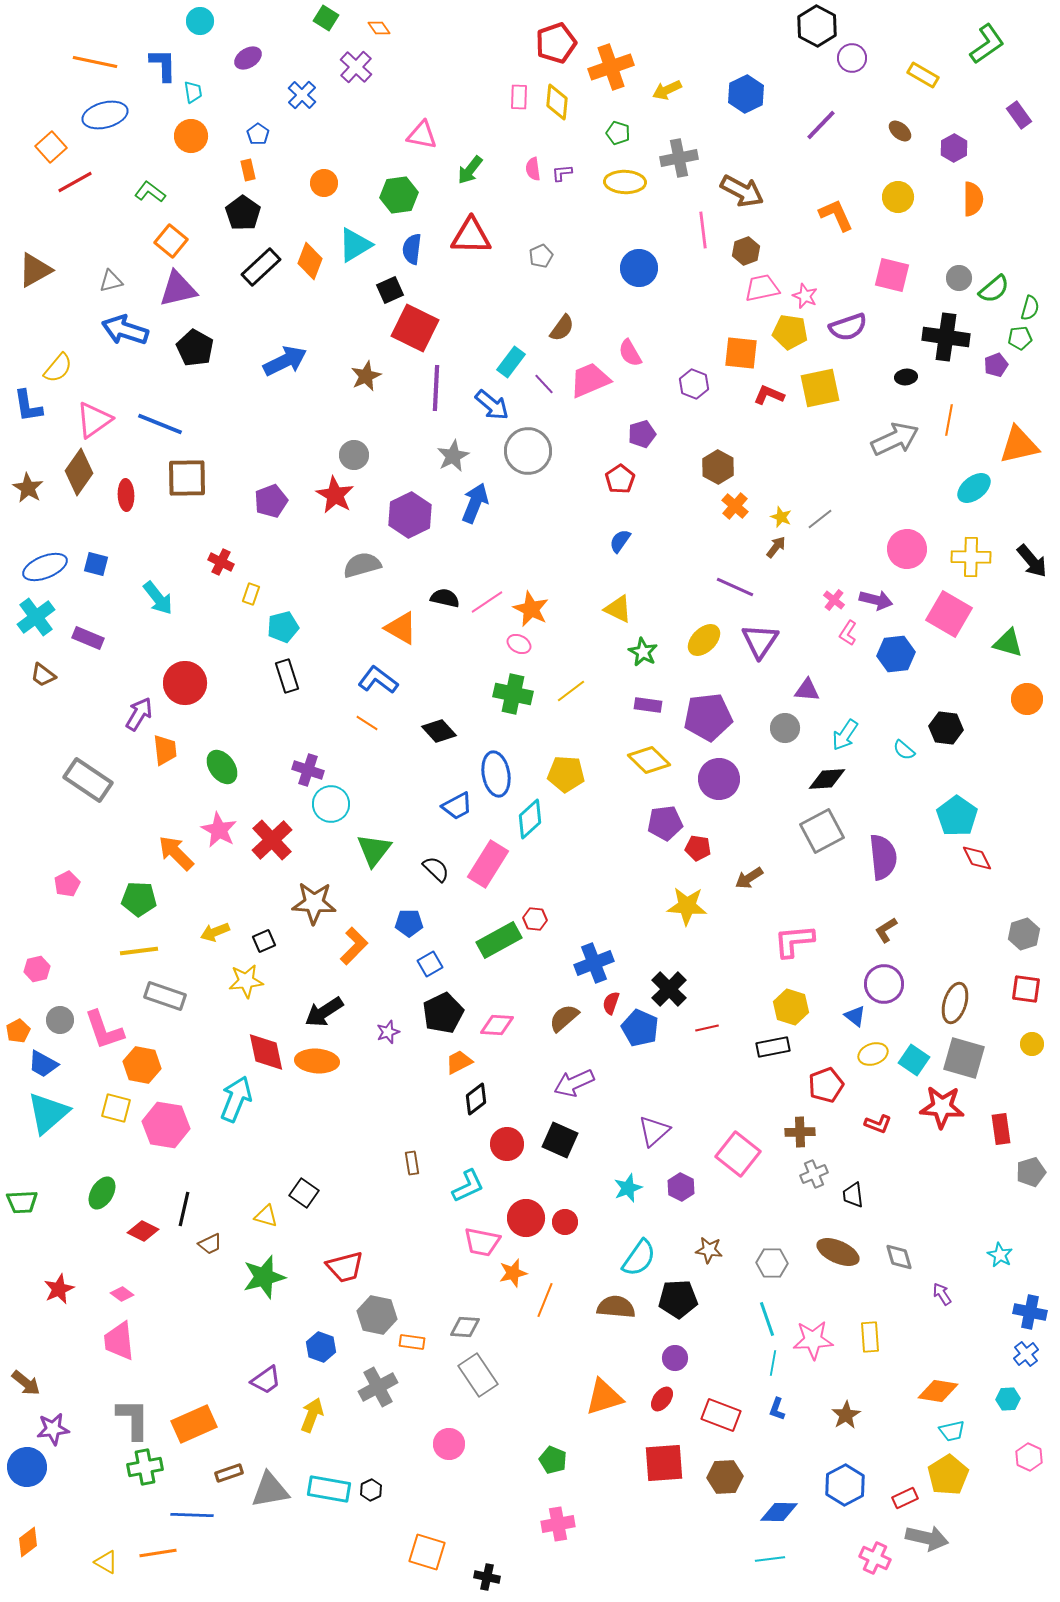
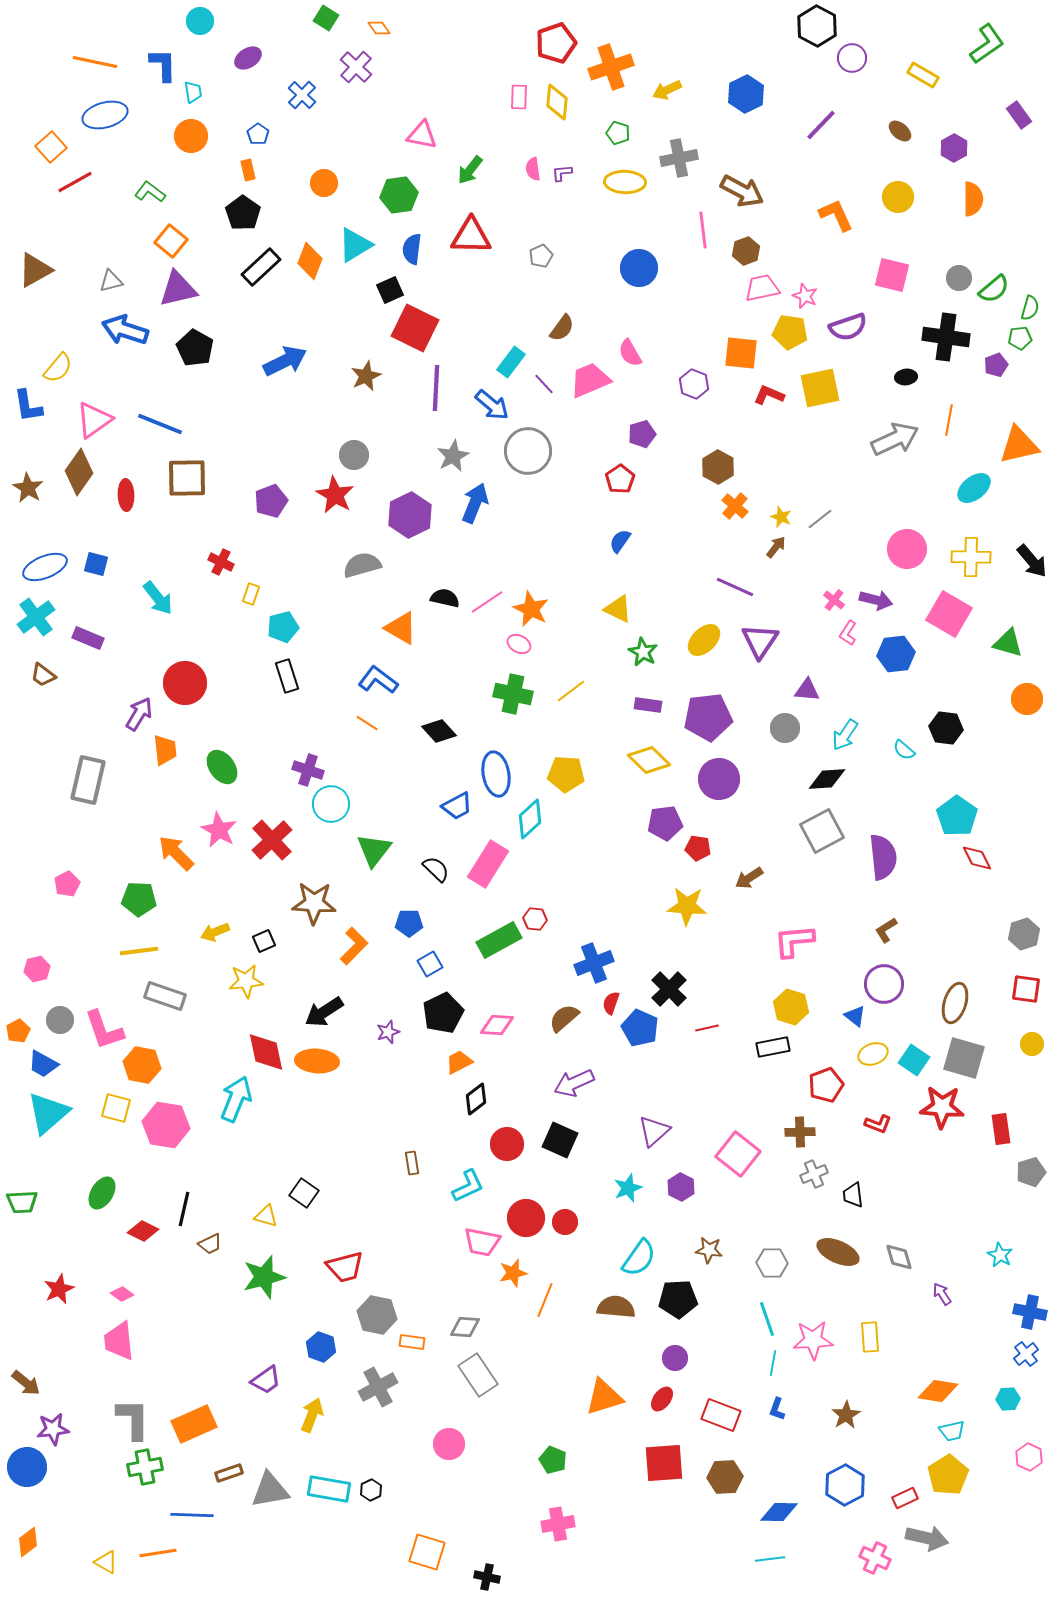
gray rectangle at (88, 780): rotated 69 degrees clockwise
